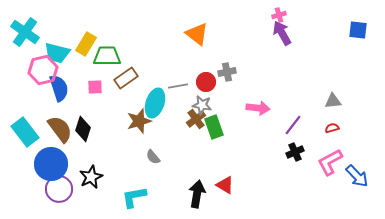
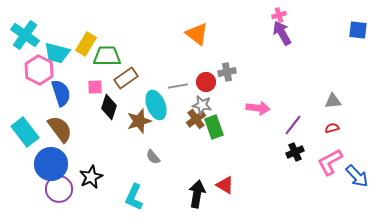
cyan cross: moved 3 px down
pink hexagon: moved 4 px left; rotated 20 degrees counterclockwise
blue semicircle: moved 2 px right, 5 px down
cyan ellipse: moved 1 px right, 2 px down; rotated 40 degrees counterclockwise
black diamond: moved 26 px right, 22 px up
cyan L-shape: rotated 56 degrees counterclockwise
